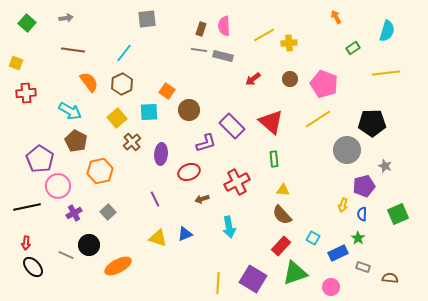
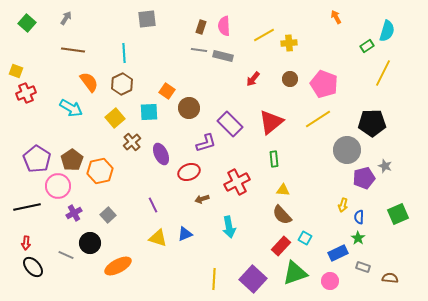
gray arrow at (66, 18): rotated 48 degrees counterclockwise
brown rectangle at (201, 29): moved 2 px up
green rectangle at (353, 48): moved 14 px right, 2 px up
cyan line at (124, 53): rotated 42 degrees counterclockwise
yellow square at (16, 63): moved 8 px down
yellow line at (386, 73): moved 3 px left; rotated 56 degrees counterclockwise
red arrow at (253, 79): rotated 14 degrees counterclockwise
red cross at (26, 93): rotated 18 degrees counterclockwise
brown circle at (189, 110): moved 2 px up
cyan arrow at (70, 111): moved 1 px right, 3 px up
yellow square at (117, 118): moved 2 px left
red triangle at (271, 122): rotated 40 degrees clockwise
purple rectangle at (232, 126): moved 2 px left, 2 px up
brown pentagon at (76, 141): moved 4 px left, 19 px down; rotated 10 degrees clockwise
purple ellipse at (161, 154): rotated 30 degrees counterclockwise
purple pentagon at (40, 159): moved 3 px left
purple pentagon at (364, 186): moved 8 px up
purple line at (155, 199): moved 2 px left, 6 px down
gray square at (108, 212): moved 3 px down
blue semicircle at (362, 214): moved 3 px left, 3 px down
cyan square at (313, 238): moved 8 px left
black circle at (89, 245): moved 1 px right, 2 px up
purple square at (253, 279): rotated 12 degrees clockwise
yellow line at (218, 283): moved 4 px left, 4 px up
pink circle at (331, 287): moved 1 px left, 6 px up
